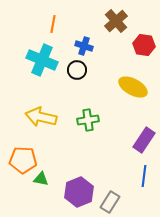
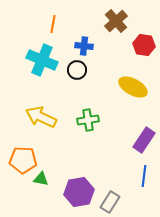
blue cross: rotated 12 degrees counterclockwise
yellow arrow: rotated 12 degrees clockwise
purple hexagon: rotated 12 degrees clockwise
